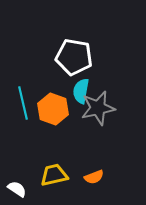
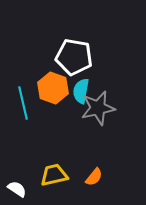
orange hexagon: moved 21 px up
orange semicircle: rotated 30 degrees counterclockwise
